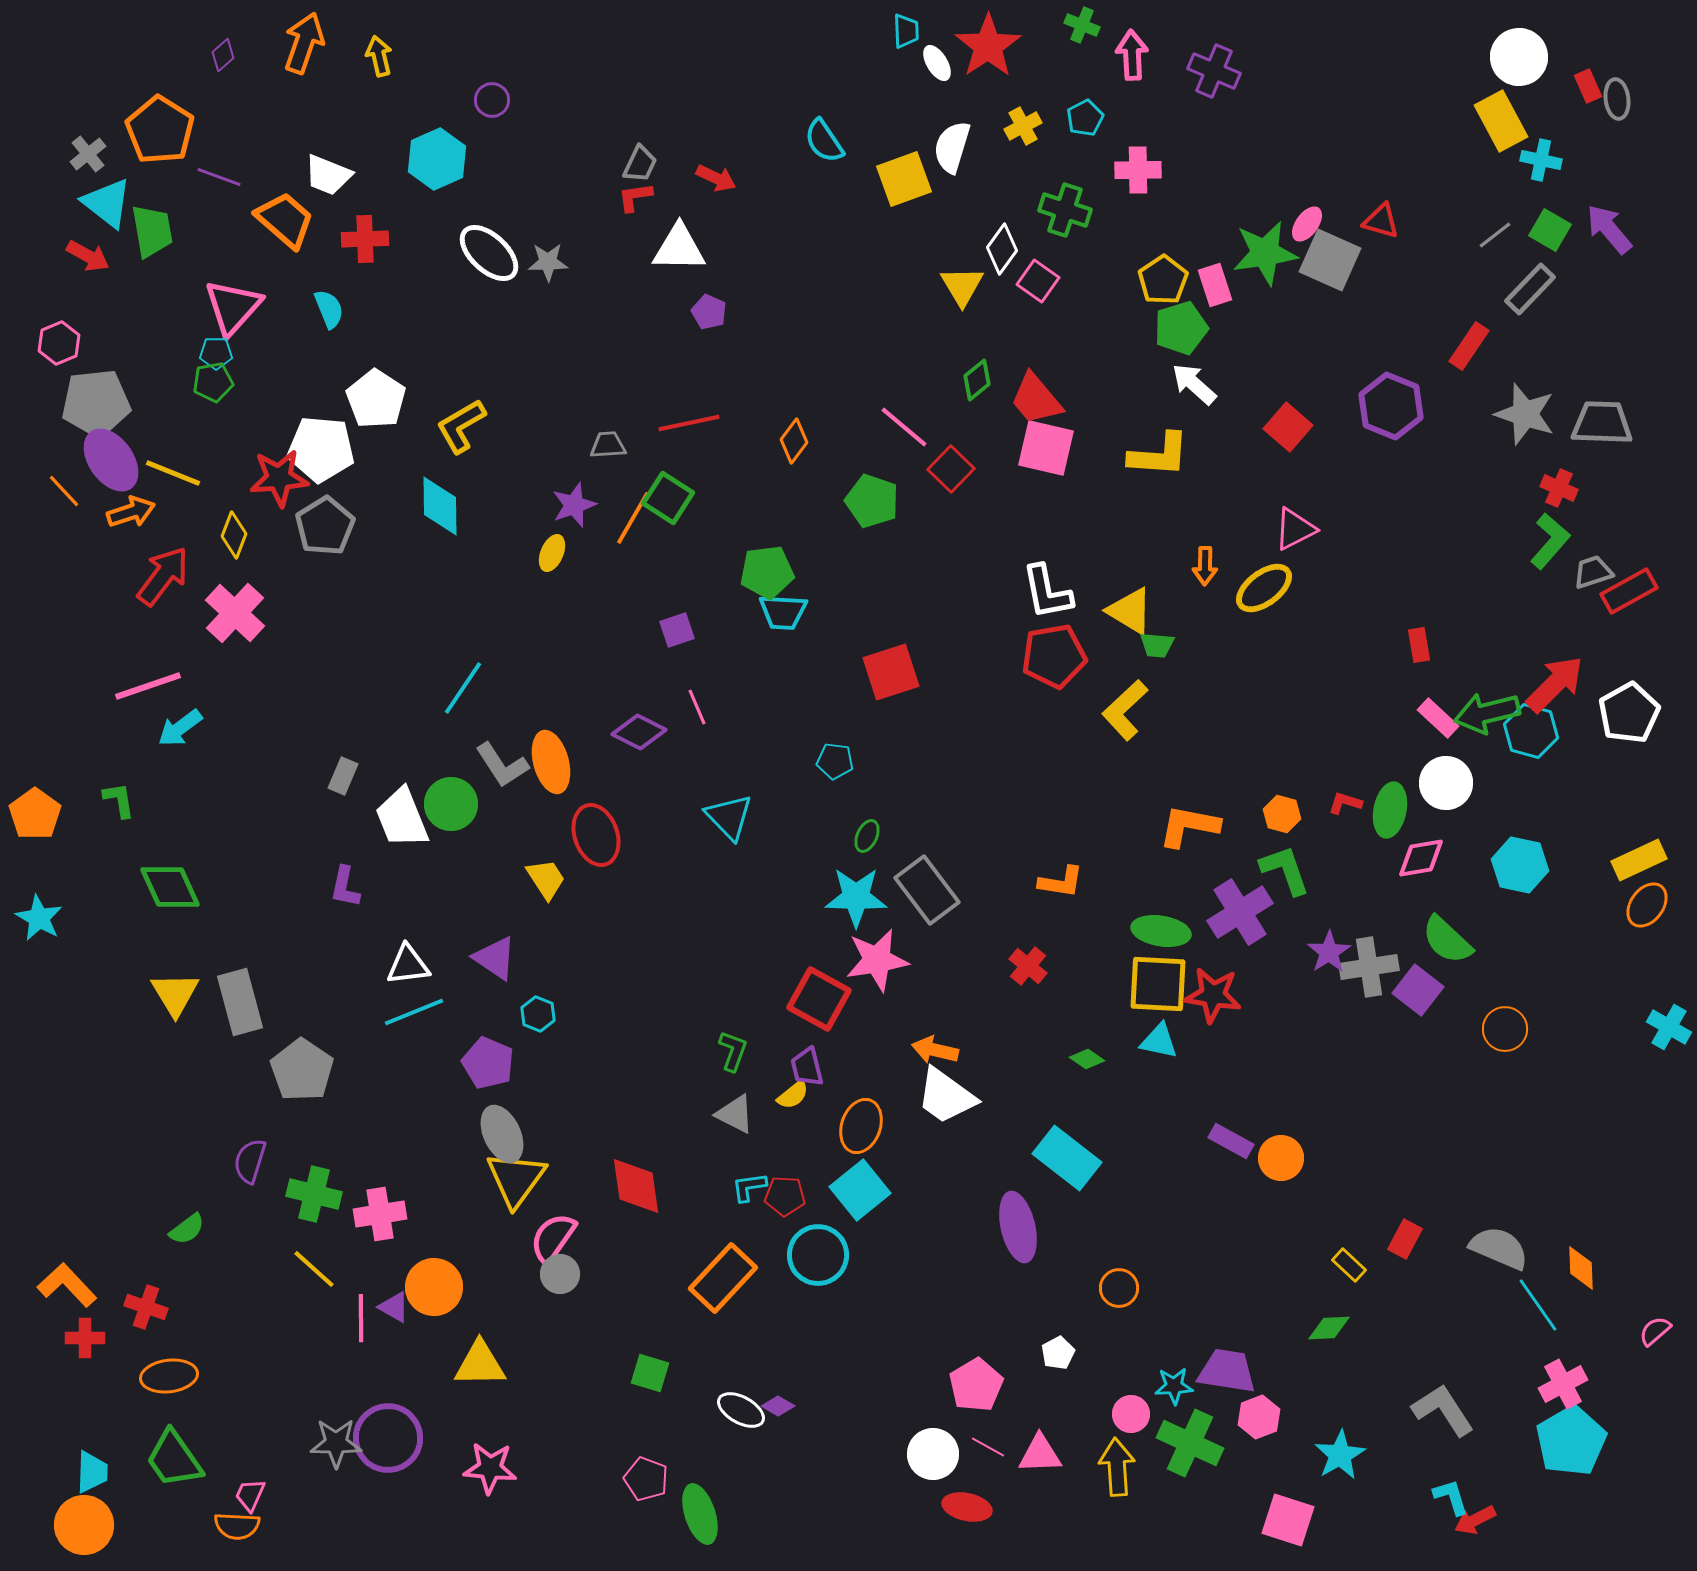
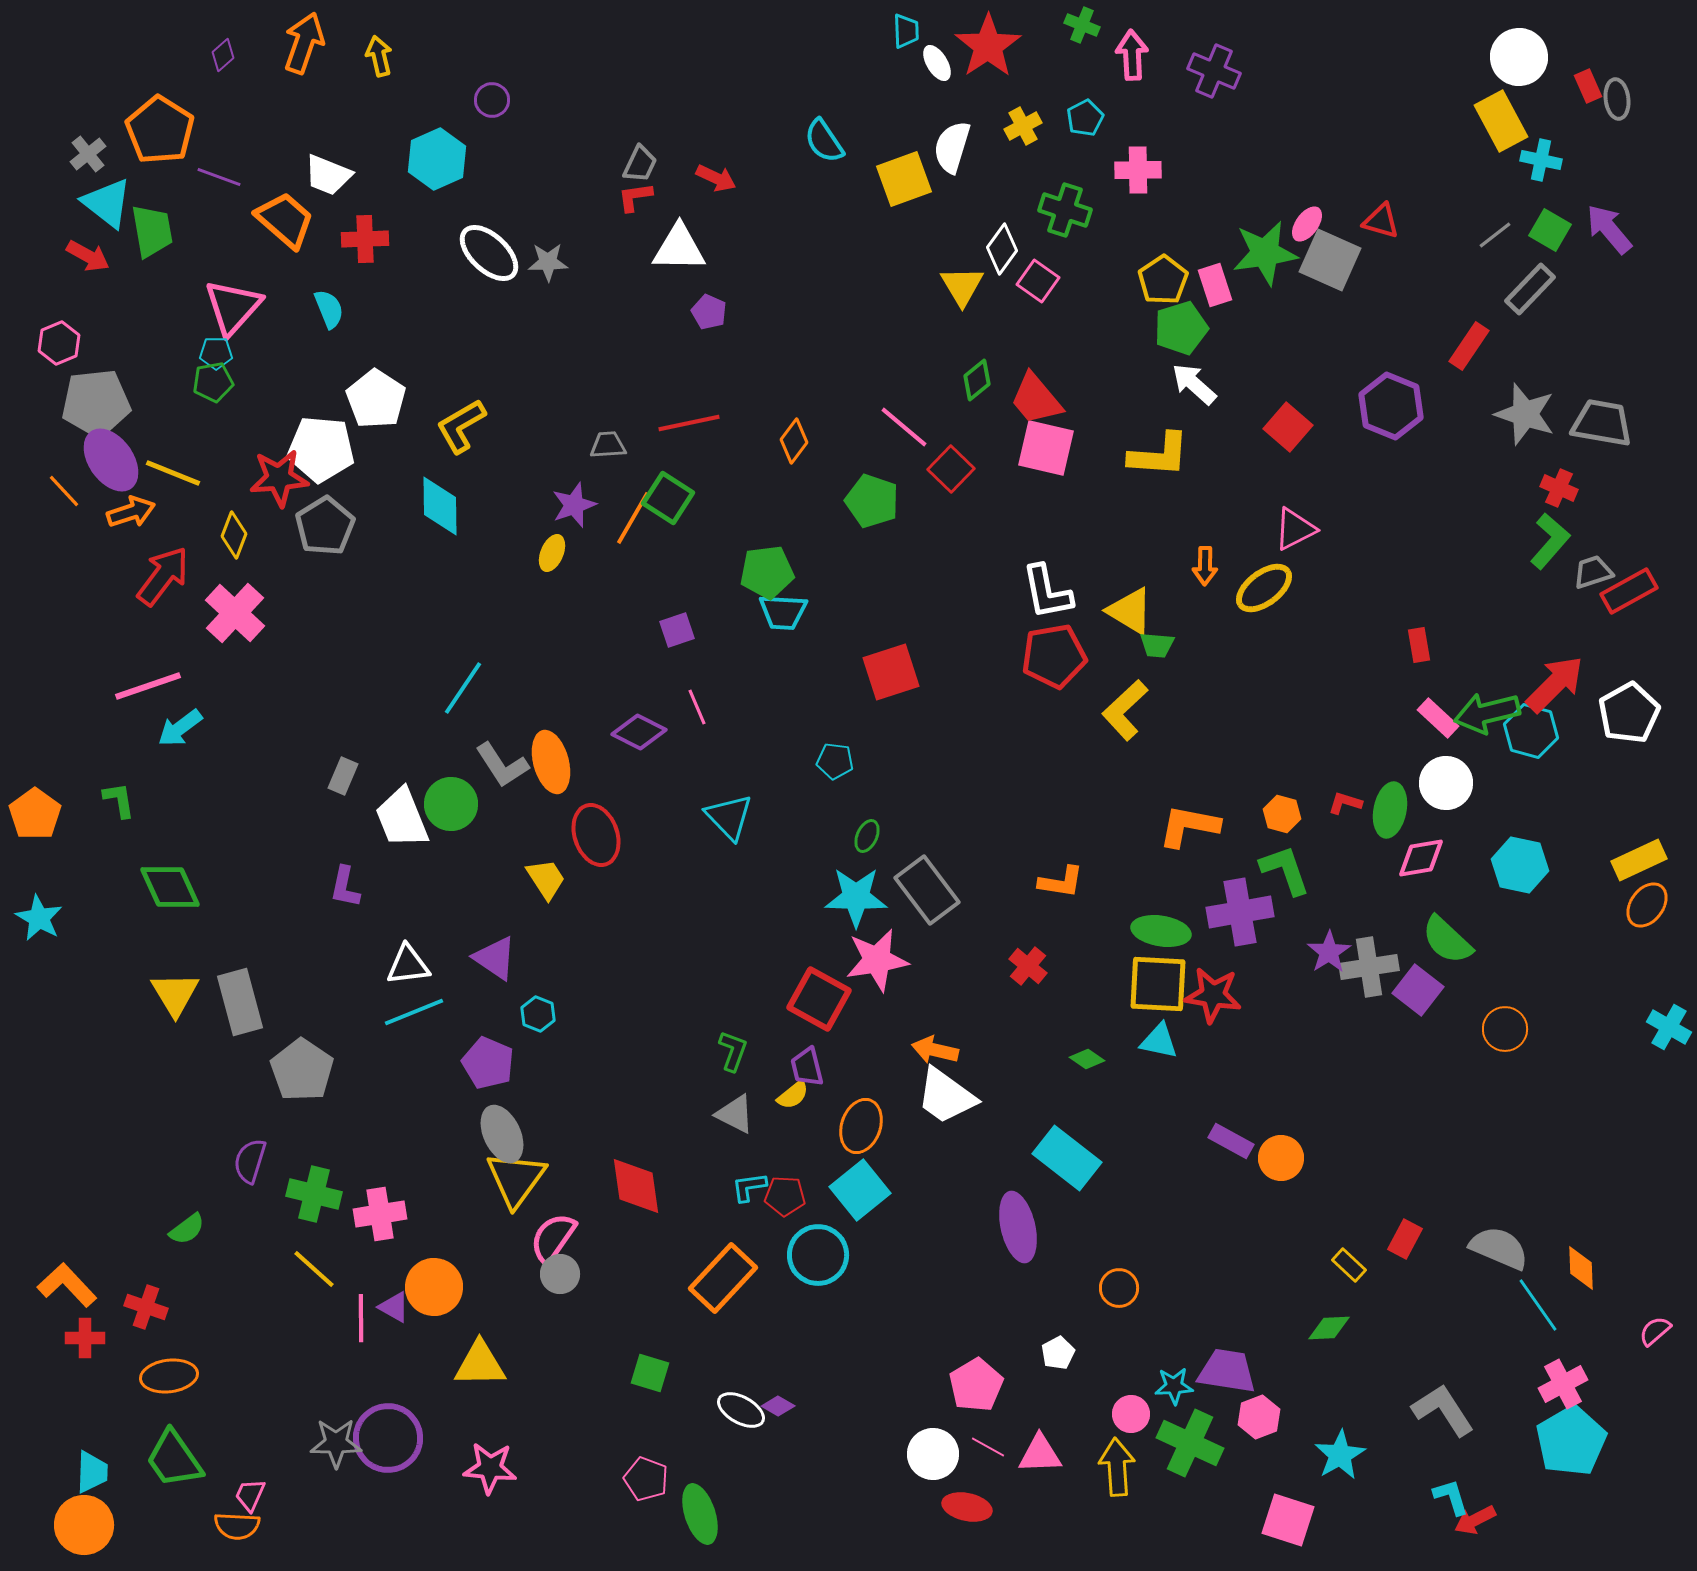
gray trapezoid at (1602, 423): rotated 8 degrees clockwise
purple cross at (1240, 912): rotated 22 degrees clockwise
